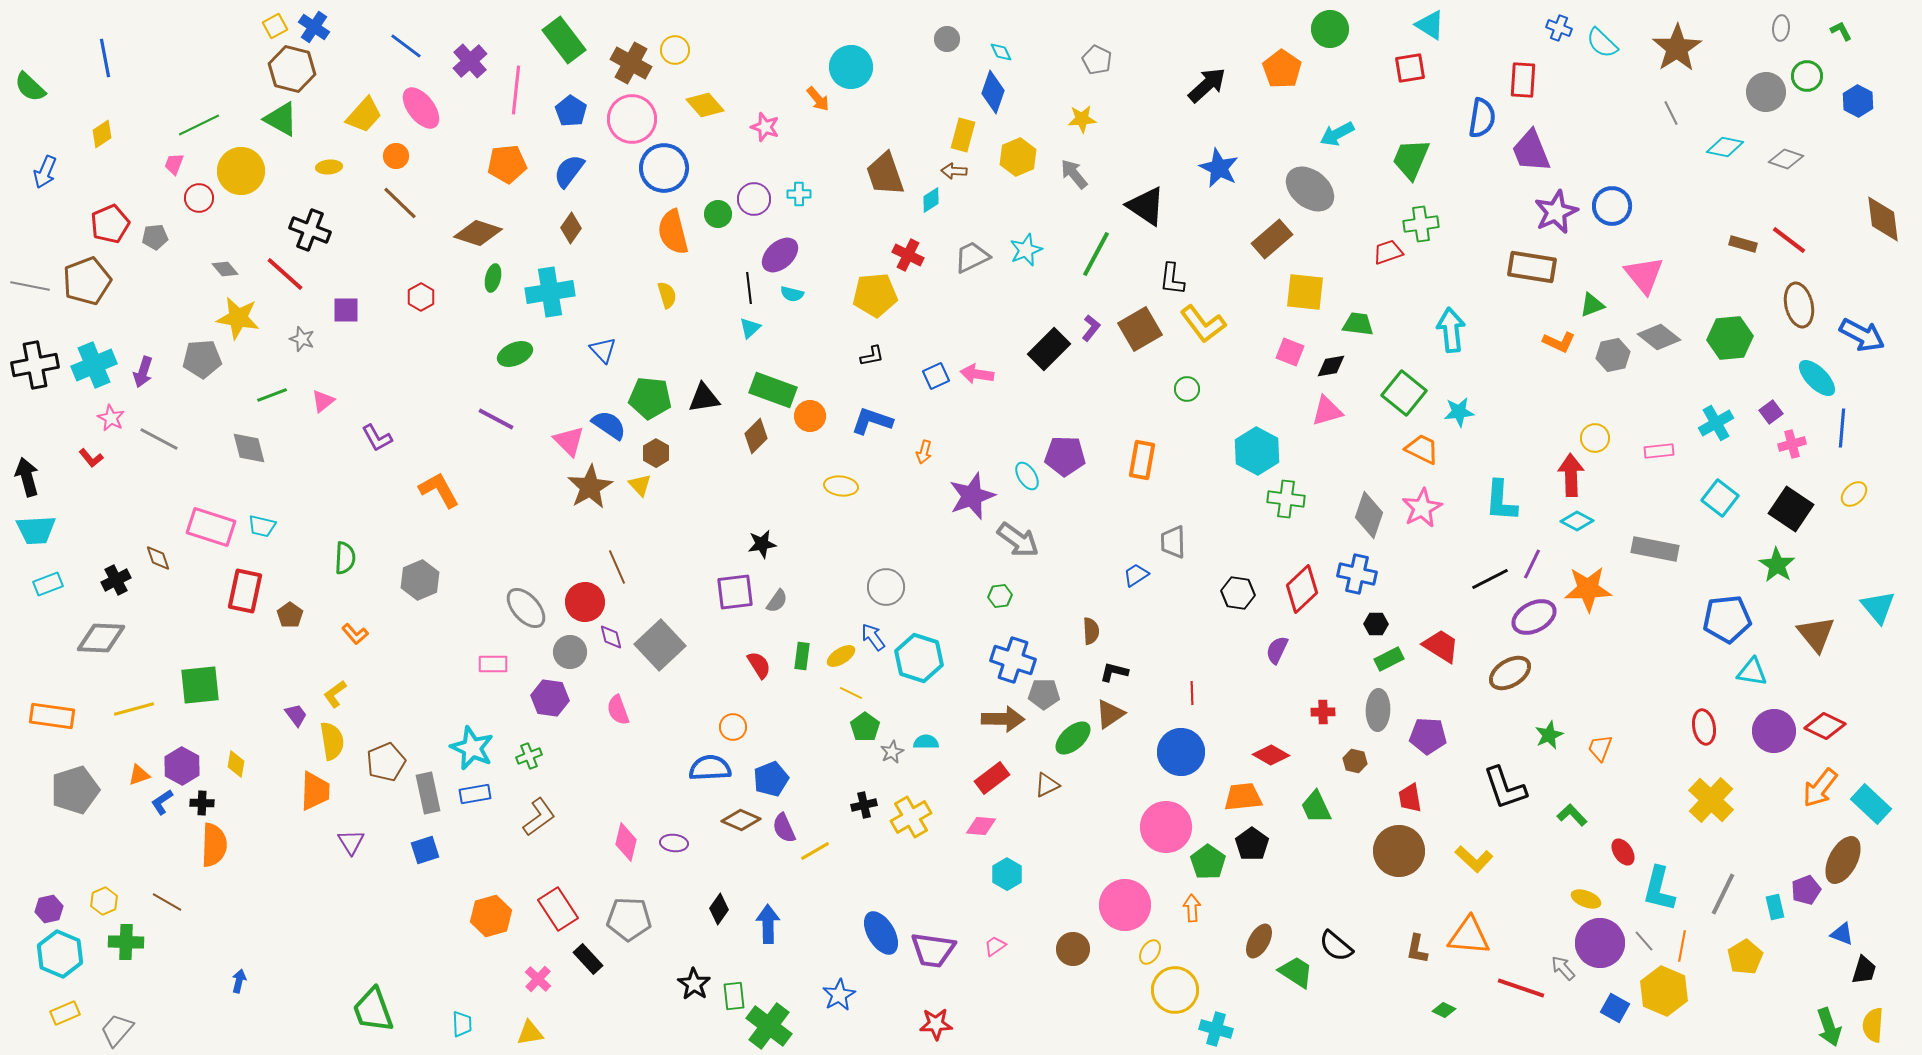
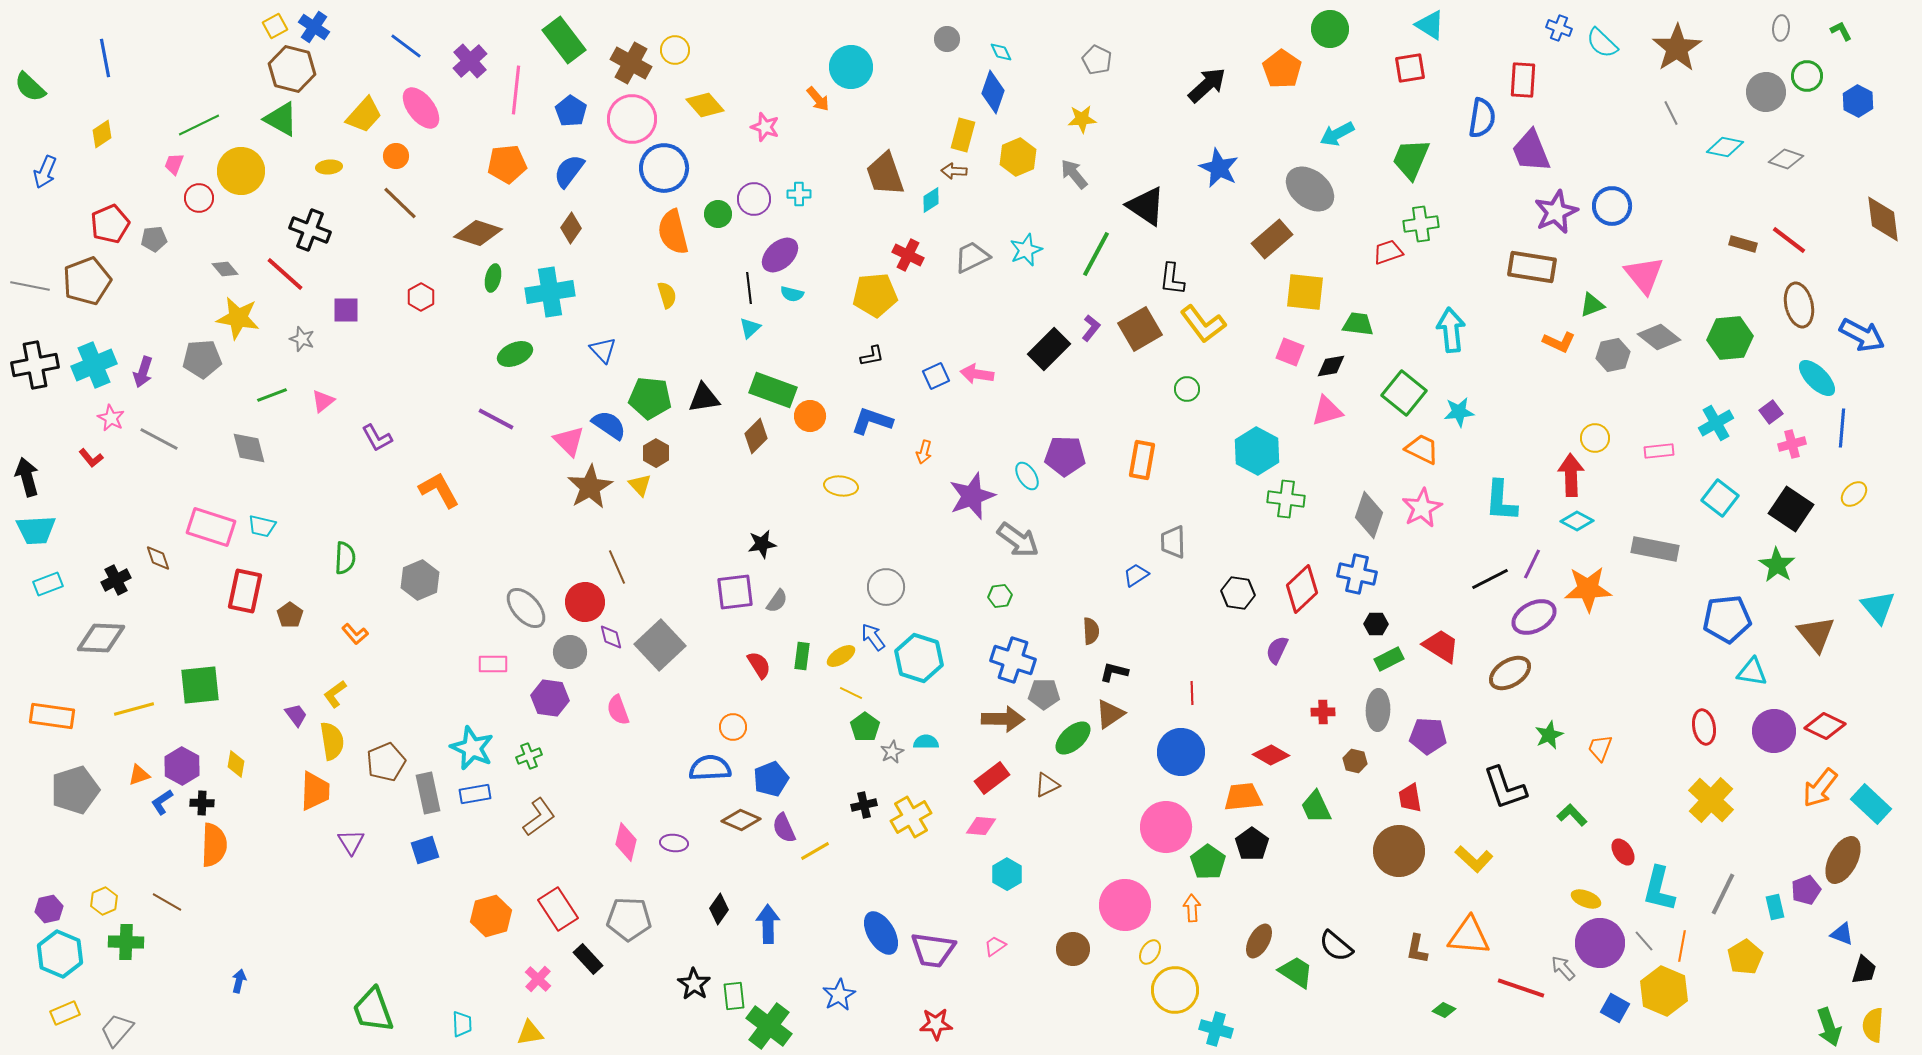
gray pentagon at (155, 237): moved 1 px left, 2 px down
